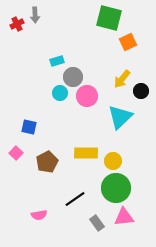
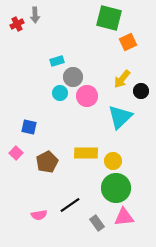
black line: moved 5 px left, 6 px down
